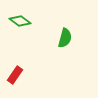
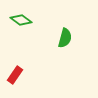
green diamond: moved 1 px right, 1 px up
